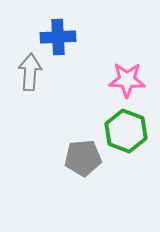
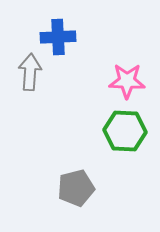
pink star: moved 1 px down
green hexagon: moved 1 px left; rotated 18 degrees counterclockwise
gray pentagon: moved 7 px left, 30 px down; rotated 9 degrees counterclockwise
